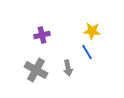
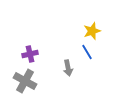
yellow star: rotated 24 degrees counterclockwise
purple cross: moved 12 px left, 19 px down
gray cross: moved 11 px left, 11 px down
